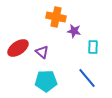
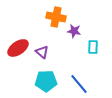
blue line: moved 8 px left, 6 px down
